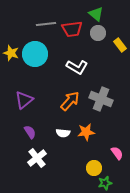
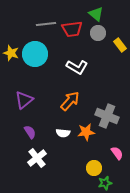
gray cross: moved 6 px right, 17 px down
